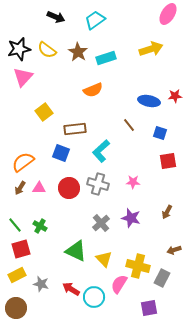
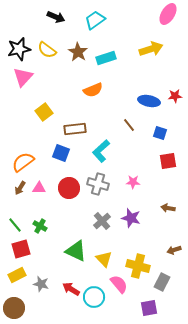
brown arrow at (167, 212): moved 1 px right, 4 px up; rotated 72 degrees clockwise
gray cross at (101, 223): moved 1 px right, 2 px up
gray rectangle at (162, 278): moved 4 px down
pink semicircle at (119, 284): rotated 108 degrees clockwise
brown circle at (16, 308): moved 2 px left
